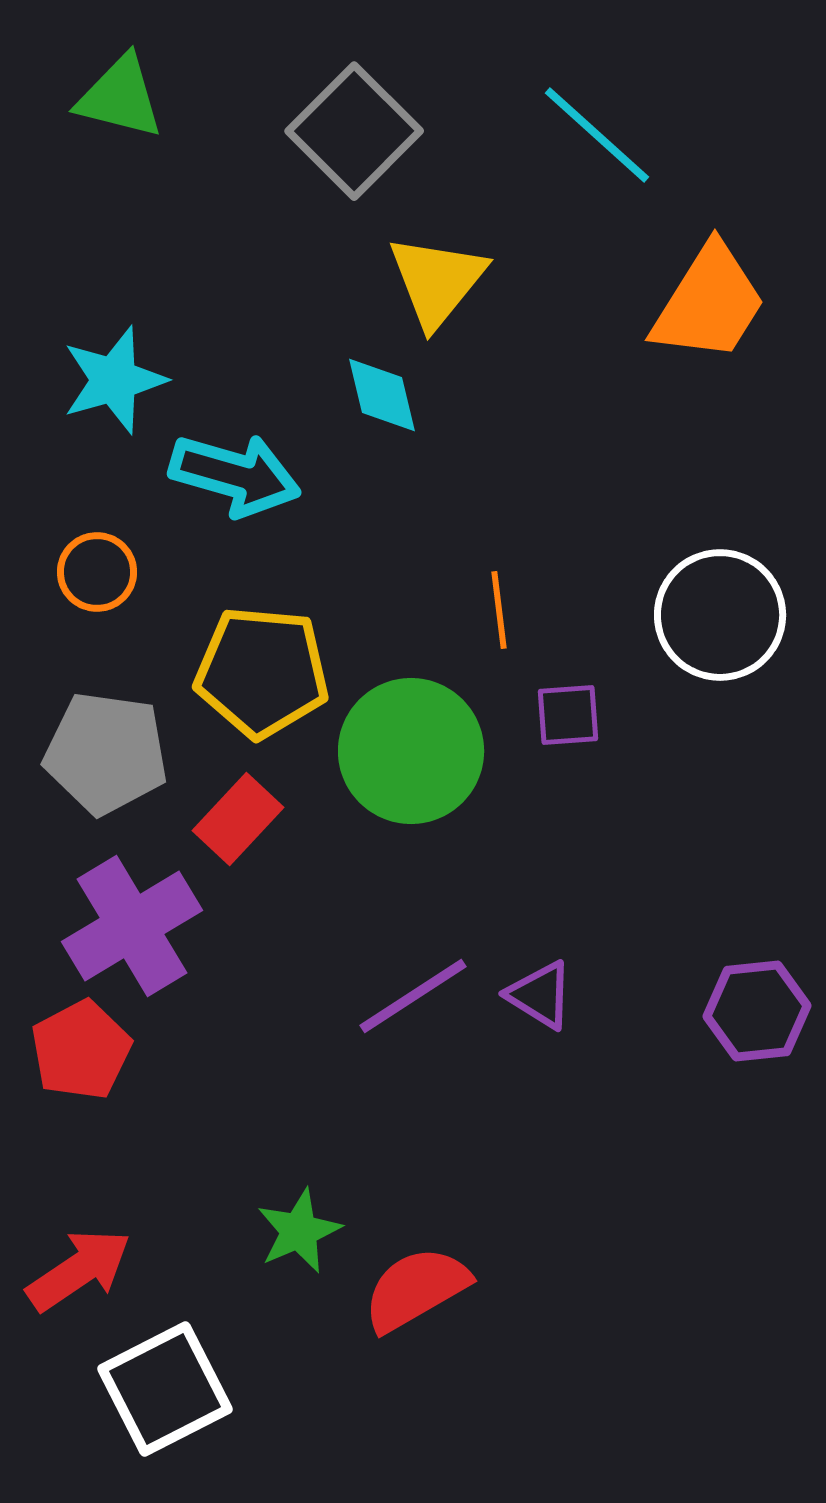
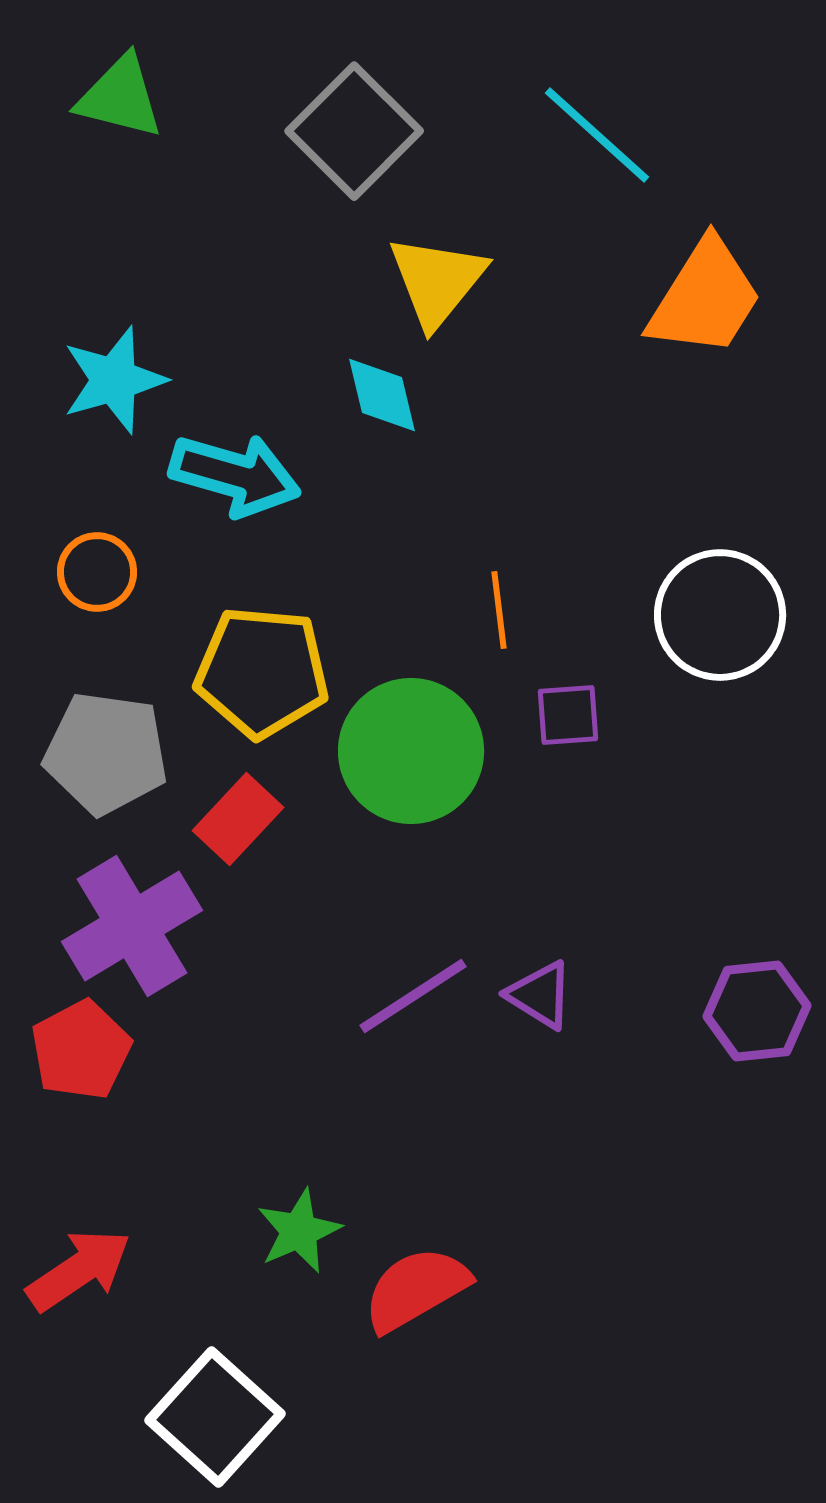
orange trapezoid: moved 4 px left, 5 px up
white square: moved 50 px right, 28 px down; rotated 21 degrees counterclockwise
